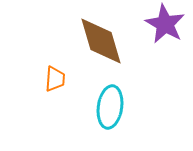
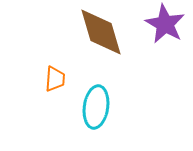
brown diamond: moved 9 px up
cyan ellipse: moved 14 px left
